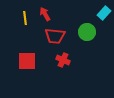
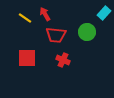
yellow line: rotated 48 degrees counterclockwise
red trapezoid: moved 1 px right, 1 px up
red square: moved 3 px up
